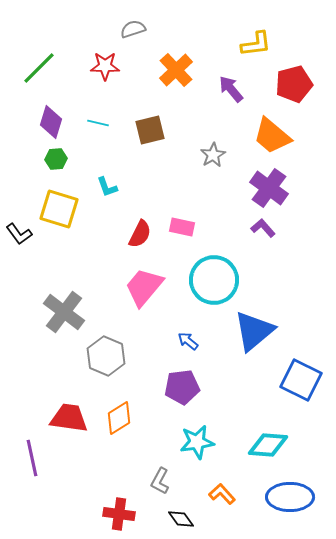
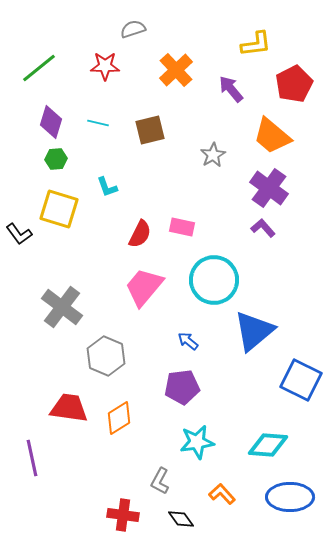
green line: rotated 6 degrees clockwise
red pentagon: rotated 12 degrees counterclockwise
gray cross: moved 2 px left, 5 px up
red trapezoid: moved 10 px up
red cross: moved 4 px right, 1 px down
